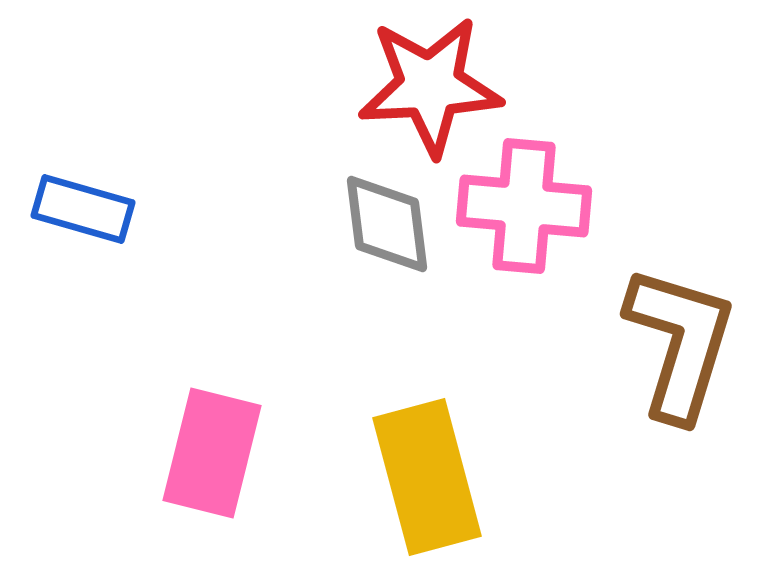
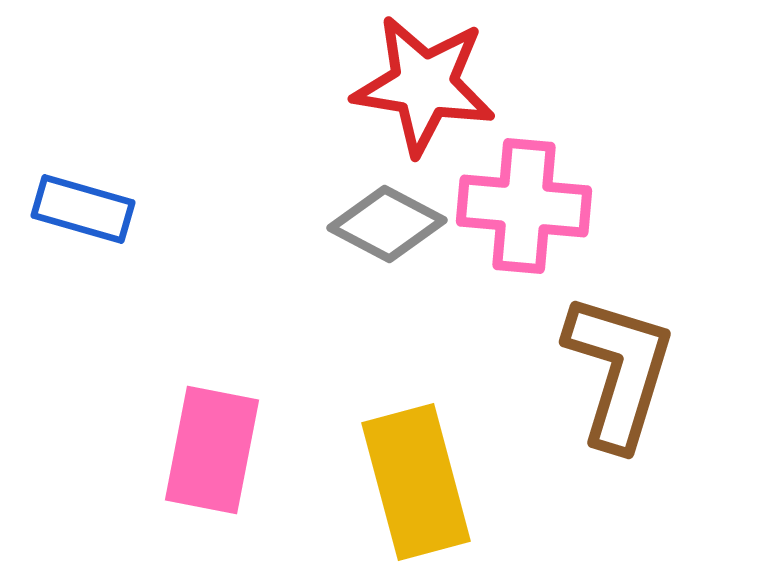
red star: moved 6 px left, 1 px up; rotated 12 degrees clockwise
gray diamond: rotated 55 degrees counterclockwise
brown L-shape: moved 61 px left, 28 px down
pink rectangle: moved 3 px up; rotated 3 degrees counterclockwise
yellow rectangle: moved 11 px left, 5 px down
